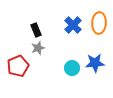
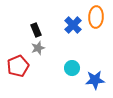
orange ellipse: moved 3 px left, 6 px up
blue star: moved 17 px down
